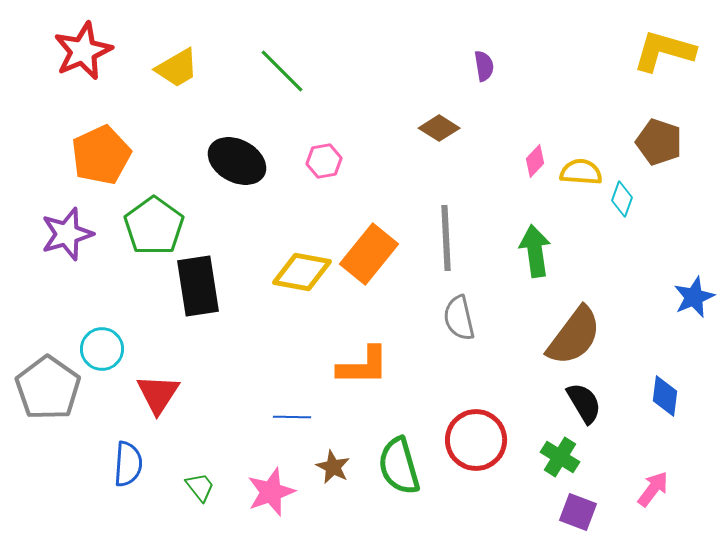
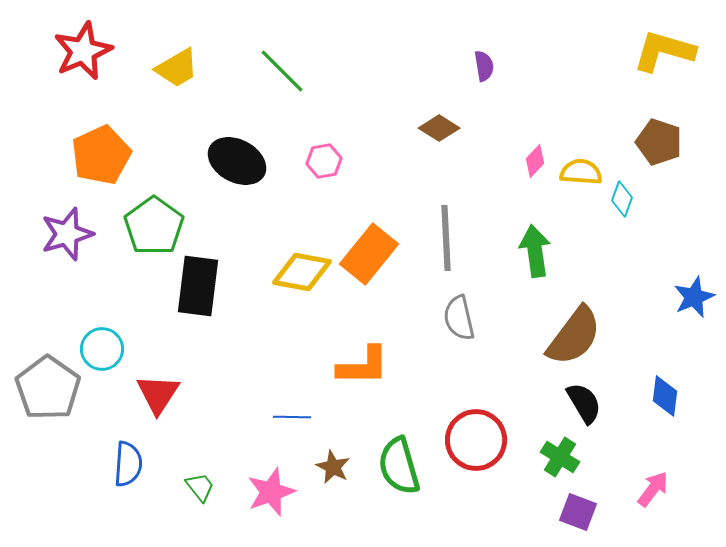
black rectangle: rotated 16 degrees clockwise
